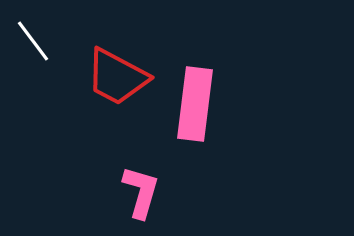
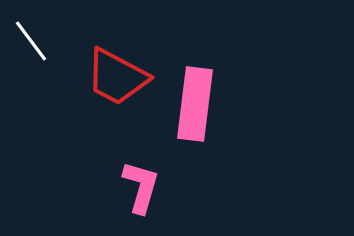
white line: moved 2 px left
pink L-shape: moved 5 px up
